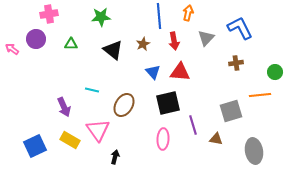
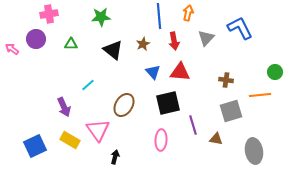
brown cross: moved 10 px left, 17 px down; rotated 16 degrees clockwise
cyan line: moved 4 px left, 5 px up; rotated 56 degrees counterclockwise
pink ellipse: moved 2 px left, 1 px down
